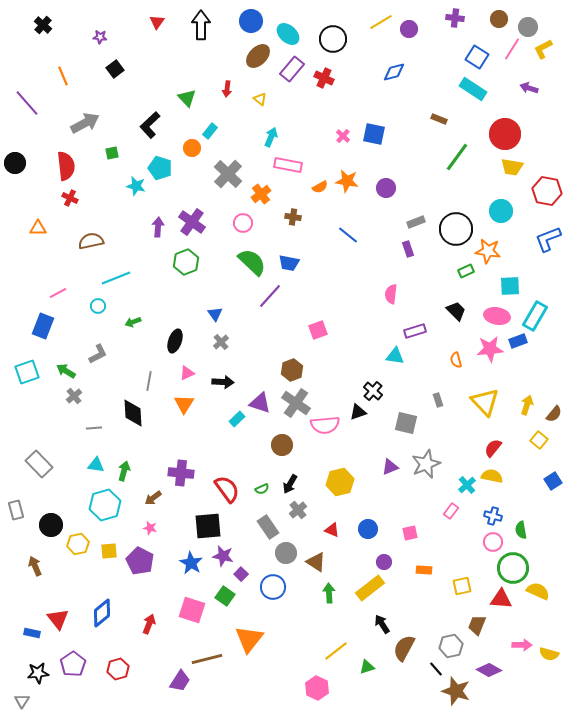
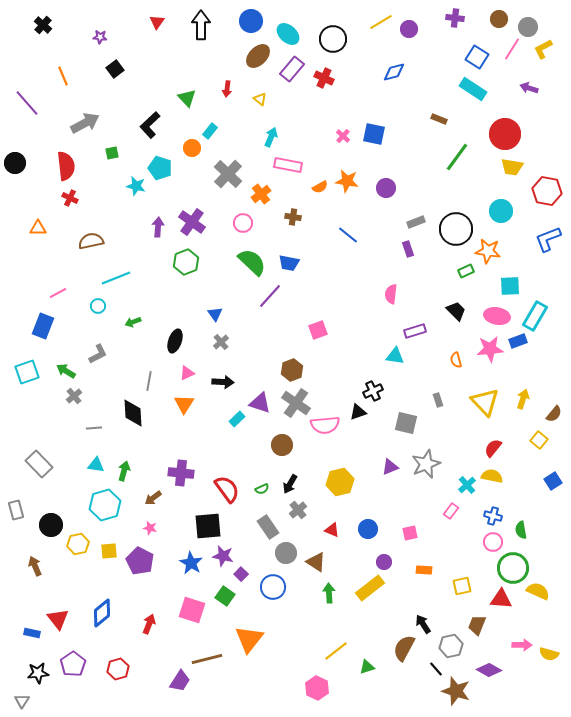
black cross at (373, 391): rotated 24 degrees clockwise
yellow arrow at (527, 405): moved 4 px left, 6 px up
black arrow at (382, 624): moved 41 px right
